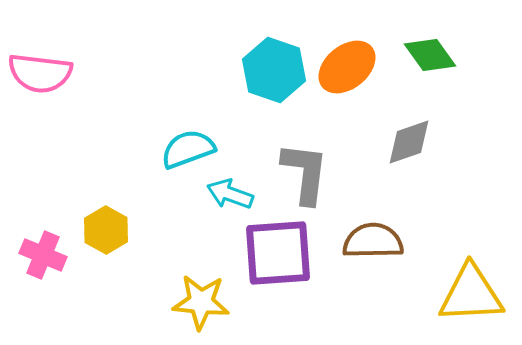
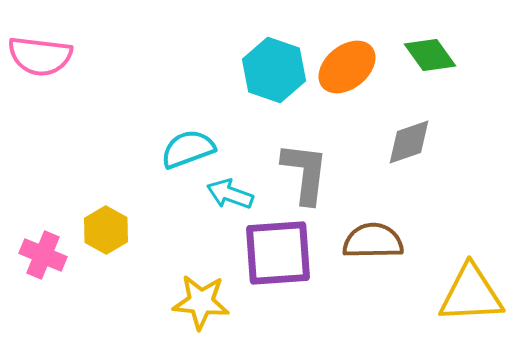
pink semicircle: moved 17 px up
